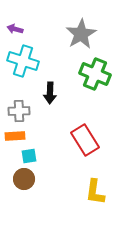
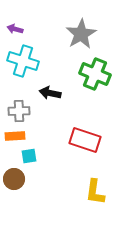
black arrow: rotated 100 degrees clockwise
red rectangle: rotated 40 degrees counterclockwise
brown circle: moved 10 px left
